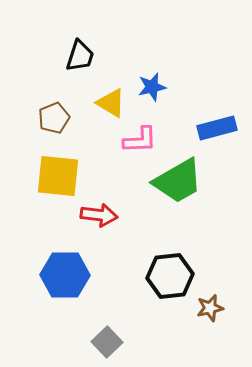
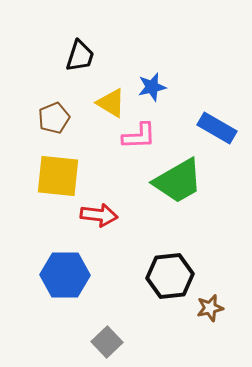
blue rectangle: rotated 45 degrees clockwise
pink L-shape: moved 1 px left, 4 px up
